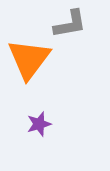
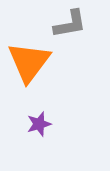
orange triangle: moved 3 px down
